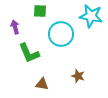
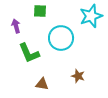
cyan star: rotated 30 degrees counterclockwise
purple arrow: moved 1 px right, 1 px up
cyan circle: moved 4 px down
